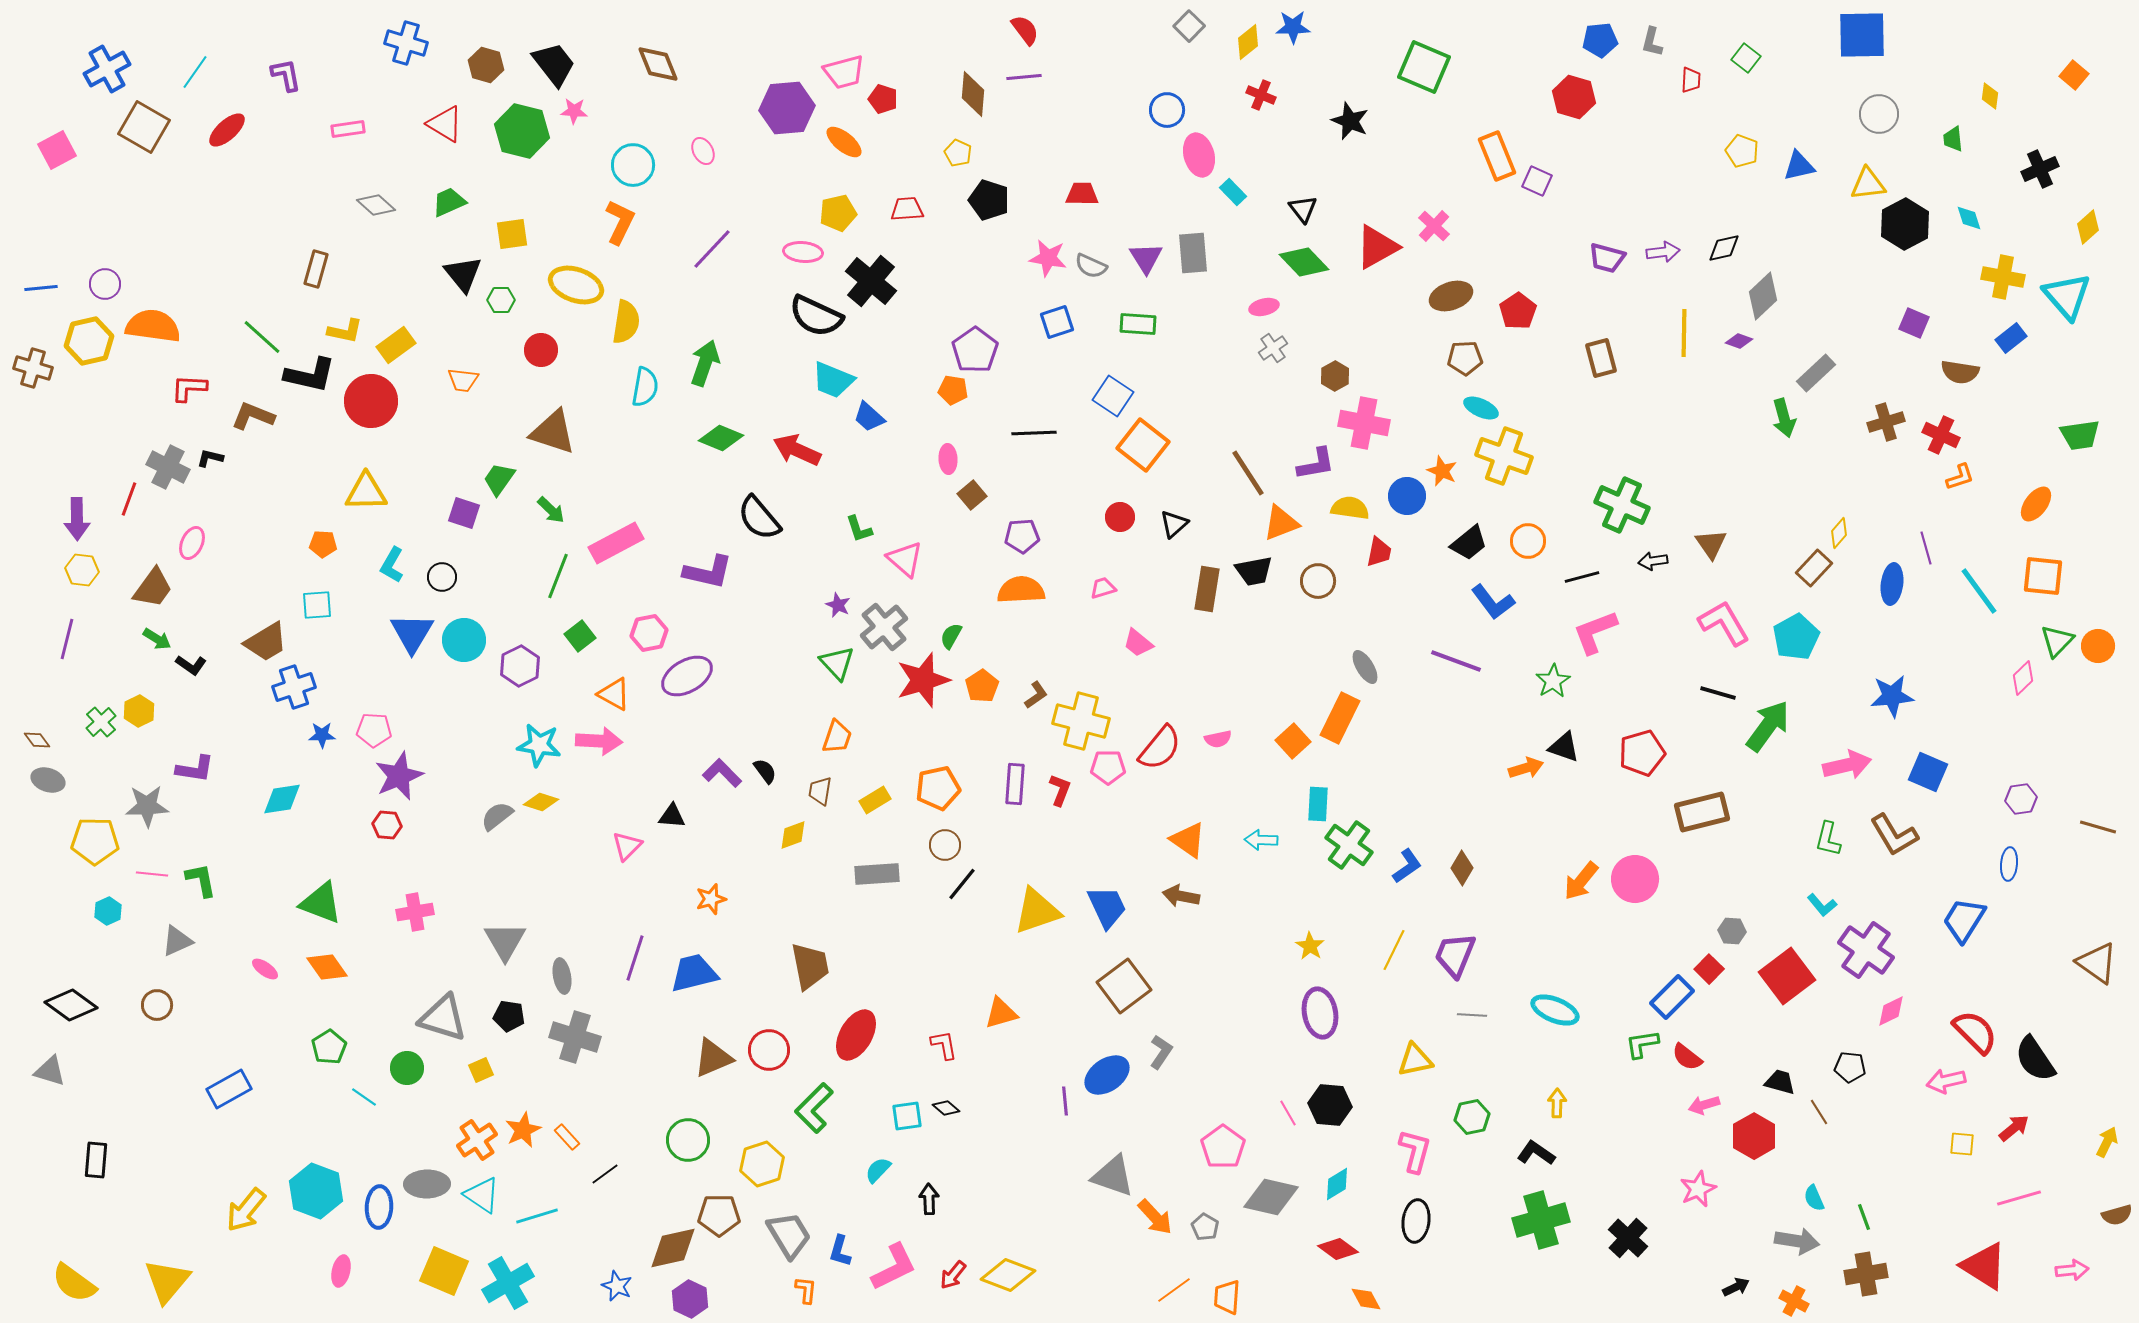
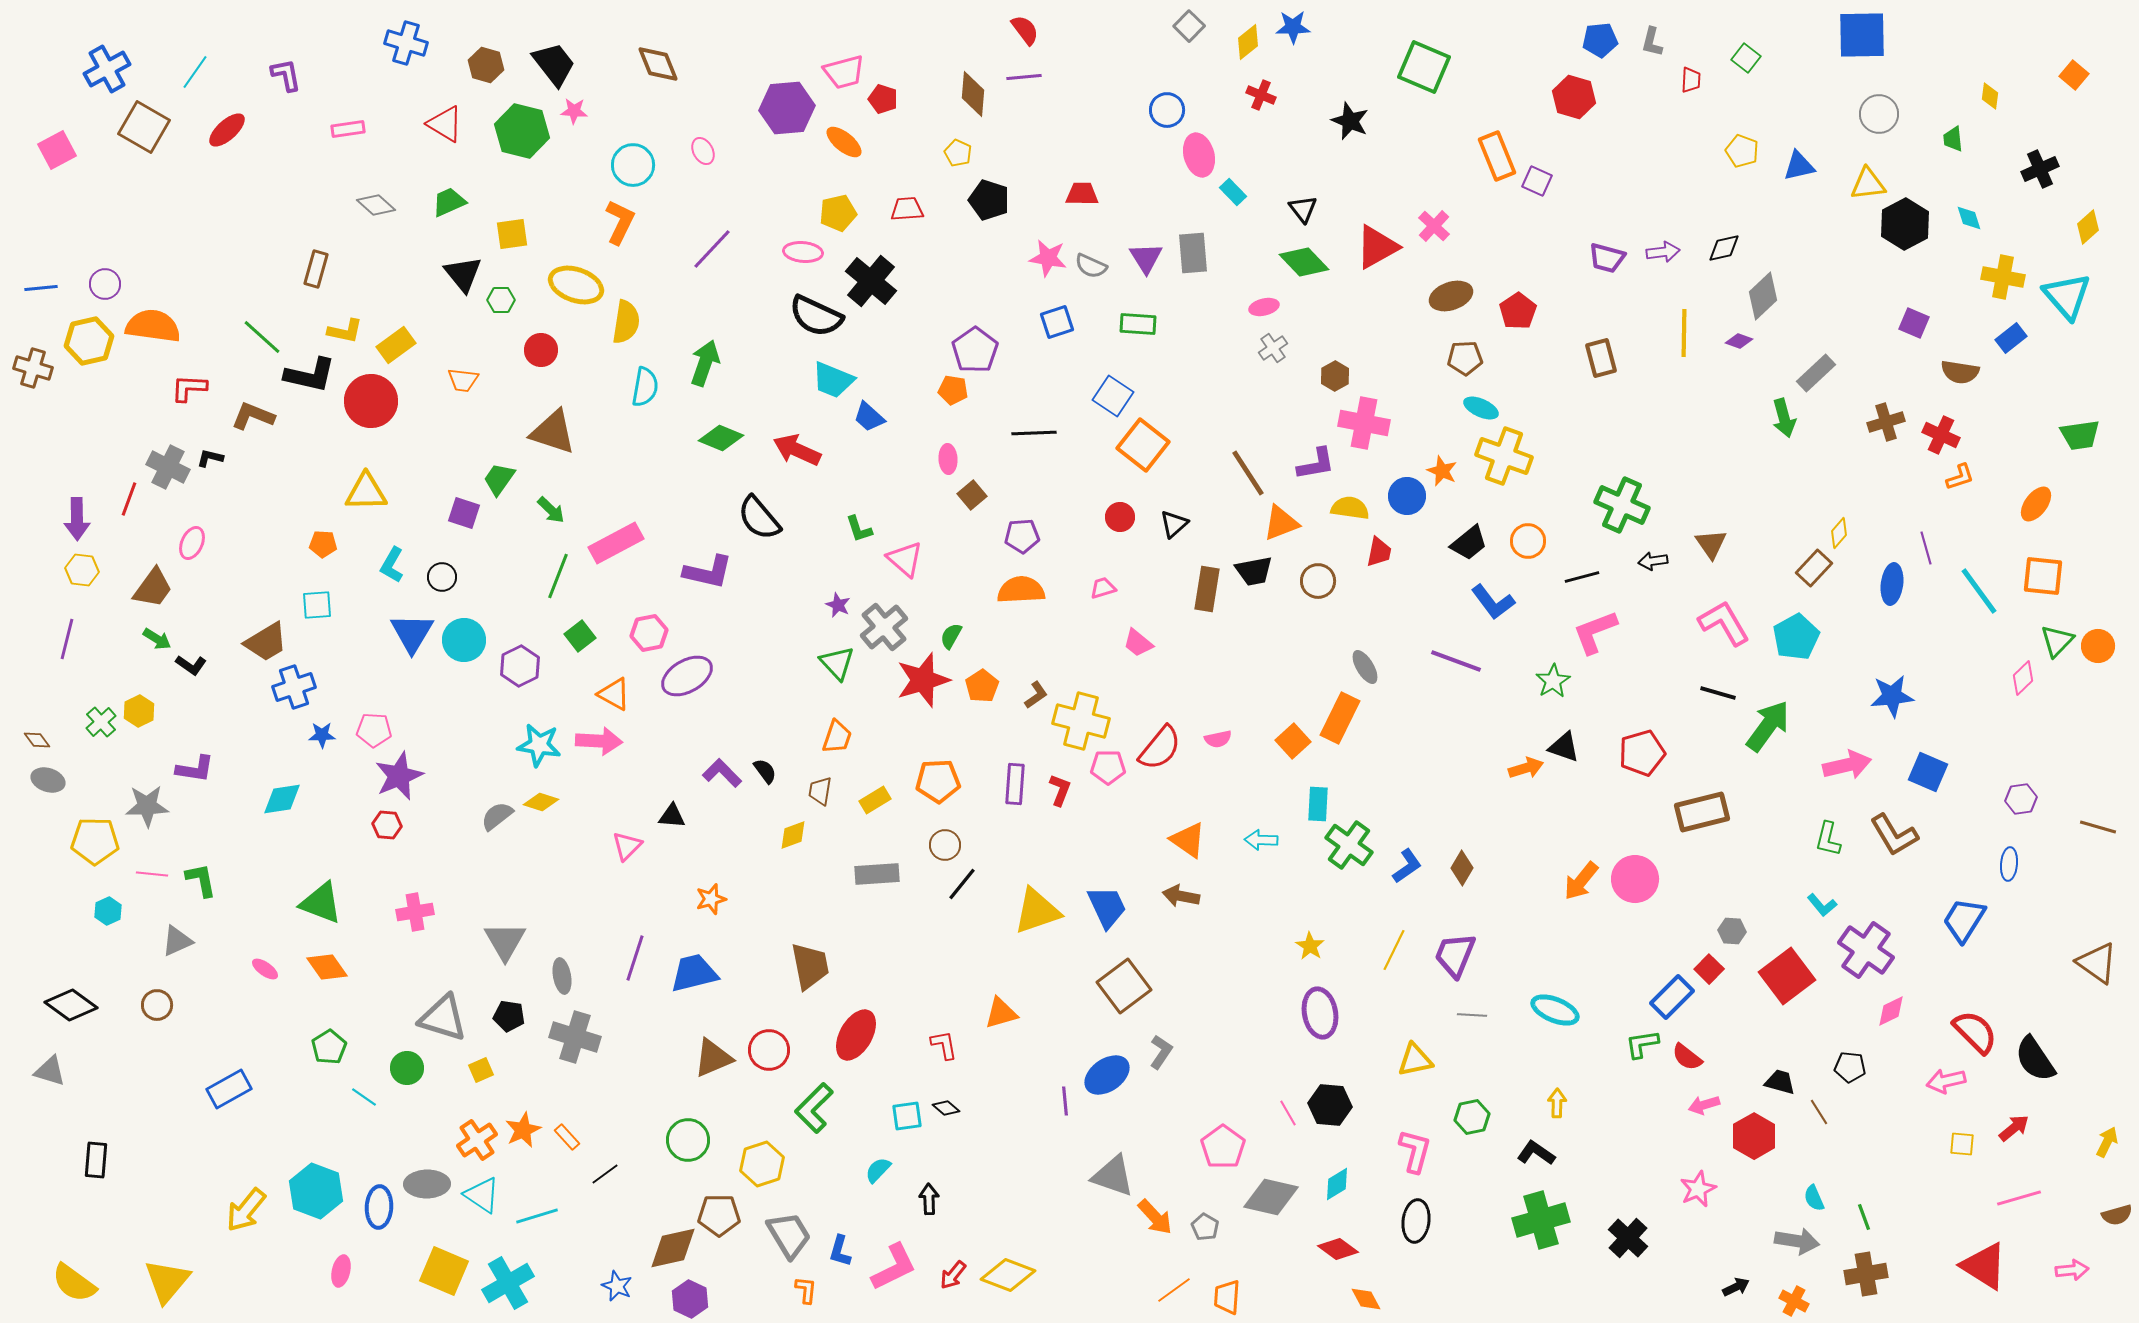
orange pentagon at (938, 788): moved 7 px up; rotated 9 degrees clockwise
